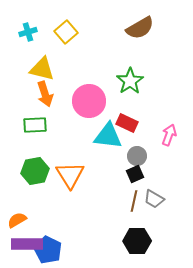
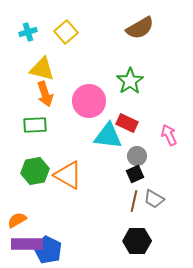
pink arrow: rotated 45 degrees counterclockwise
orange triangle: moved 2 px left; rotated 28 degrees counterclockwise
